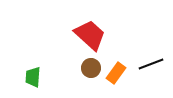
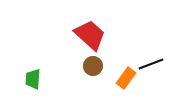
brown circle: moved 2 px right, 2 px up
orange rectangle: moved 10 px right, 5 px down
green trapezoid: moved 2 px down
